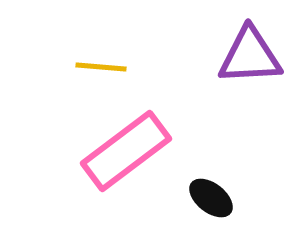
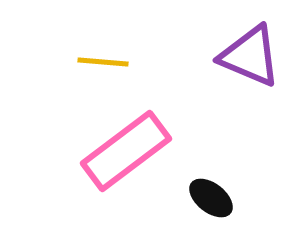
purple triangle: rotated 26 degrees clockwise
yellow line: moved 2 px right, 5 px up
